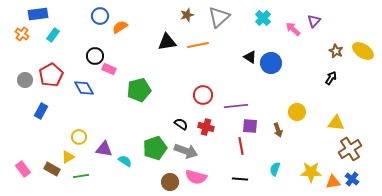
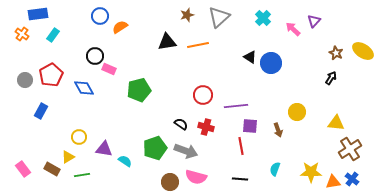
brown star at (336, 51): moved 2 px down
green line at (81, 176): moved 1 px right, 1 px up
